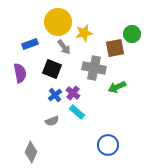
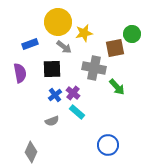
gray arrow: rotated 14 degrees counterclockwise
black square: rotated 24 degrees counterclockwise
green arrow: rotated 108 degrees counterclockwise
